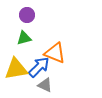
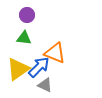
green triangle: rotated 21 degrees clockwise
yellow triangle: moved 2 px right; rotated 25 degrees counterclockwise
